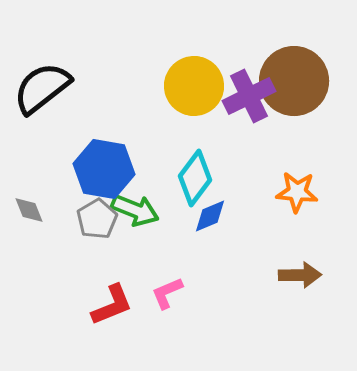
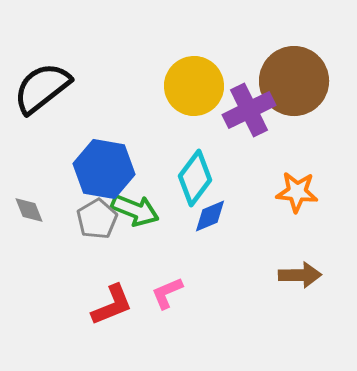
purple cross: moved 14 px down
